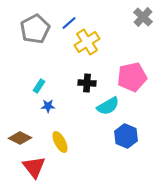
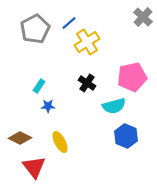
black cross: rotated 30 degrees clockwise
cyan semicircle: moved 6 px right; rotated 15 degrees clockwise
